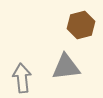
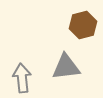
brown hexagon: moved 2 px right
